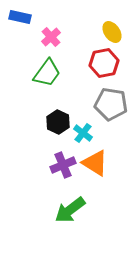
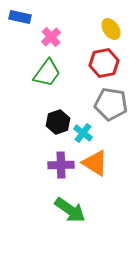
yellow ellipse: moved 1 px left, 3 px up
black hexagon: rotated 15 degrees clockwise
purple cross: moved 2 px left; rotated 20 degrees clockwise
green arrow: rotated 108 degrees counterclockwise
